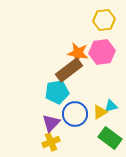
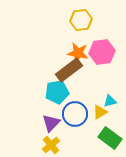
yellow hexagon: moved 23 px left
cyan triangle: moved 1 px left, 5 px up
yellow cross: moved 3 px down; rotated 18 degrees counterclockwise
